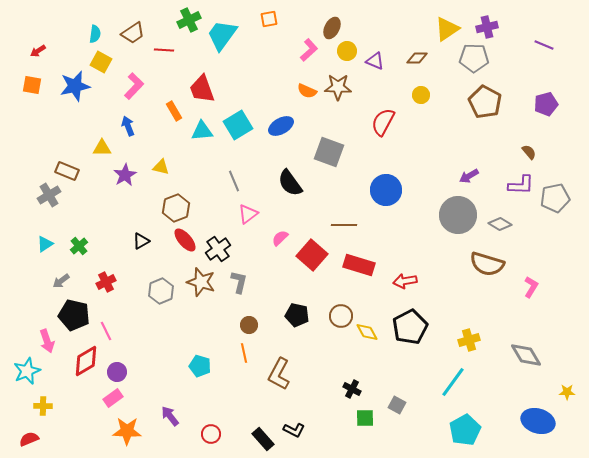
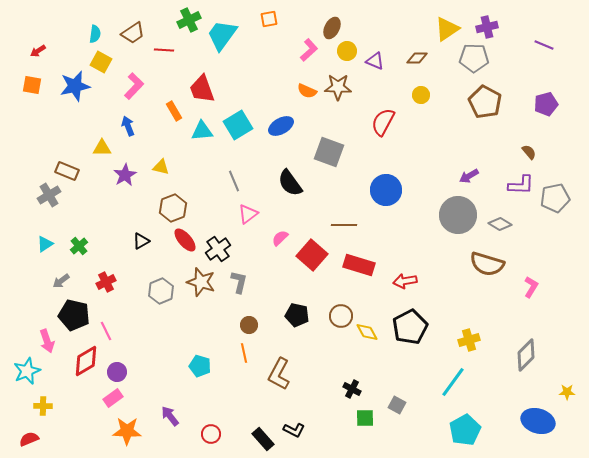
brown hexagon at (176, 208): moved 3 px left
gray diamond at (526, 355): rotated 76 degrees clockwise
